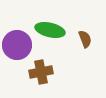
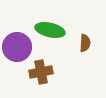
brown semicircle: moved 4 px down; rotated 24 degrees clockwise
purple circle: moved 2 px down
